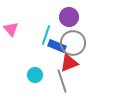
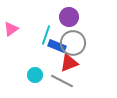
pink triangle: rotated 35 degrees clockwise
gray line: rotated 45 degrees counterclockwise
